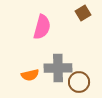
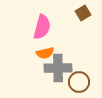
orange semicircle: moved 15 px right, 22 px up
